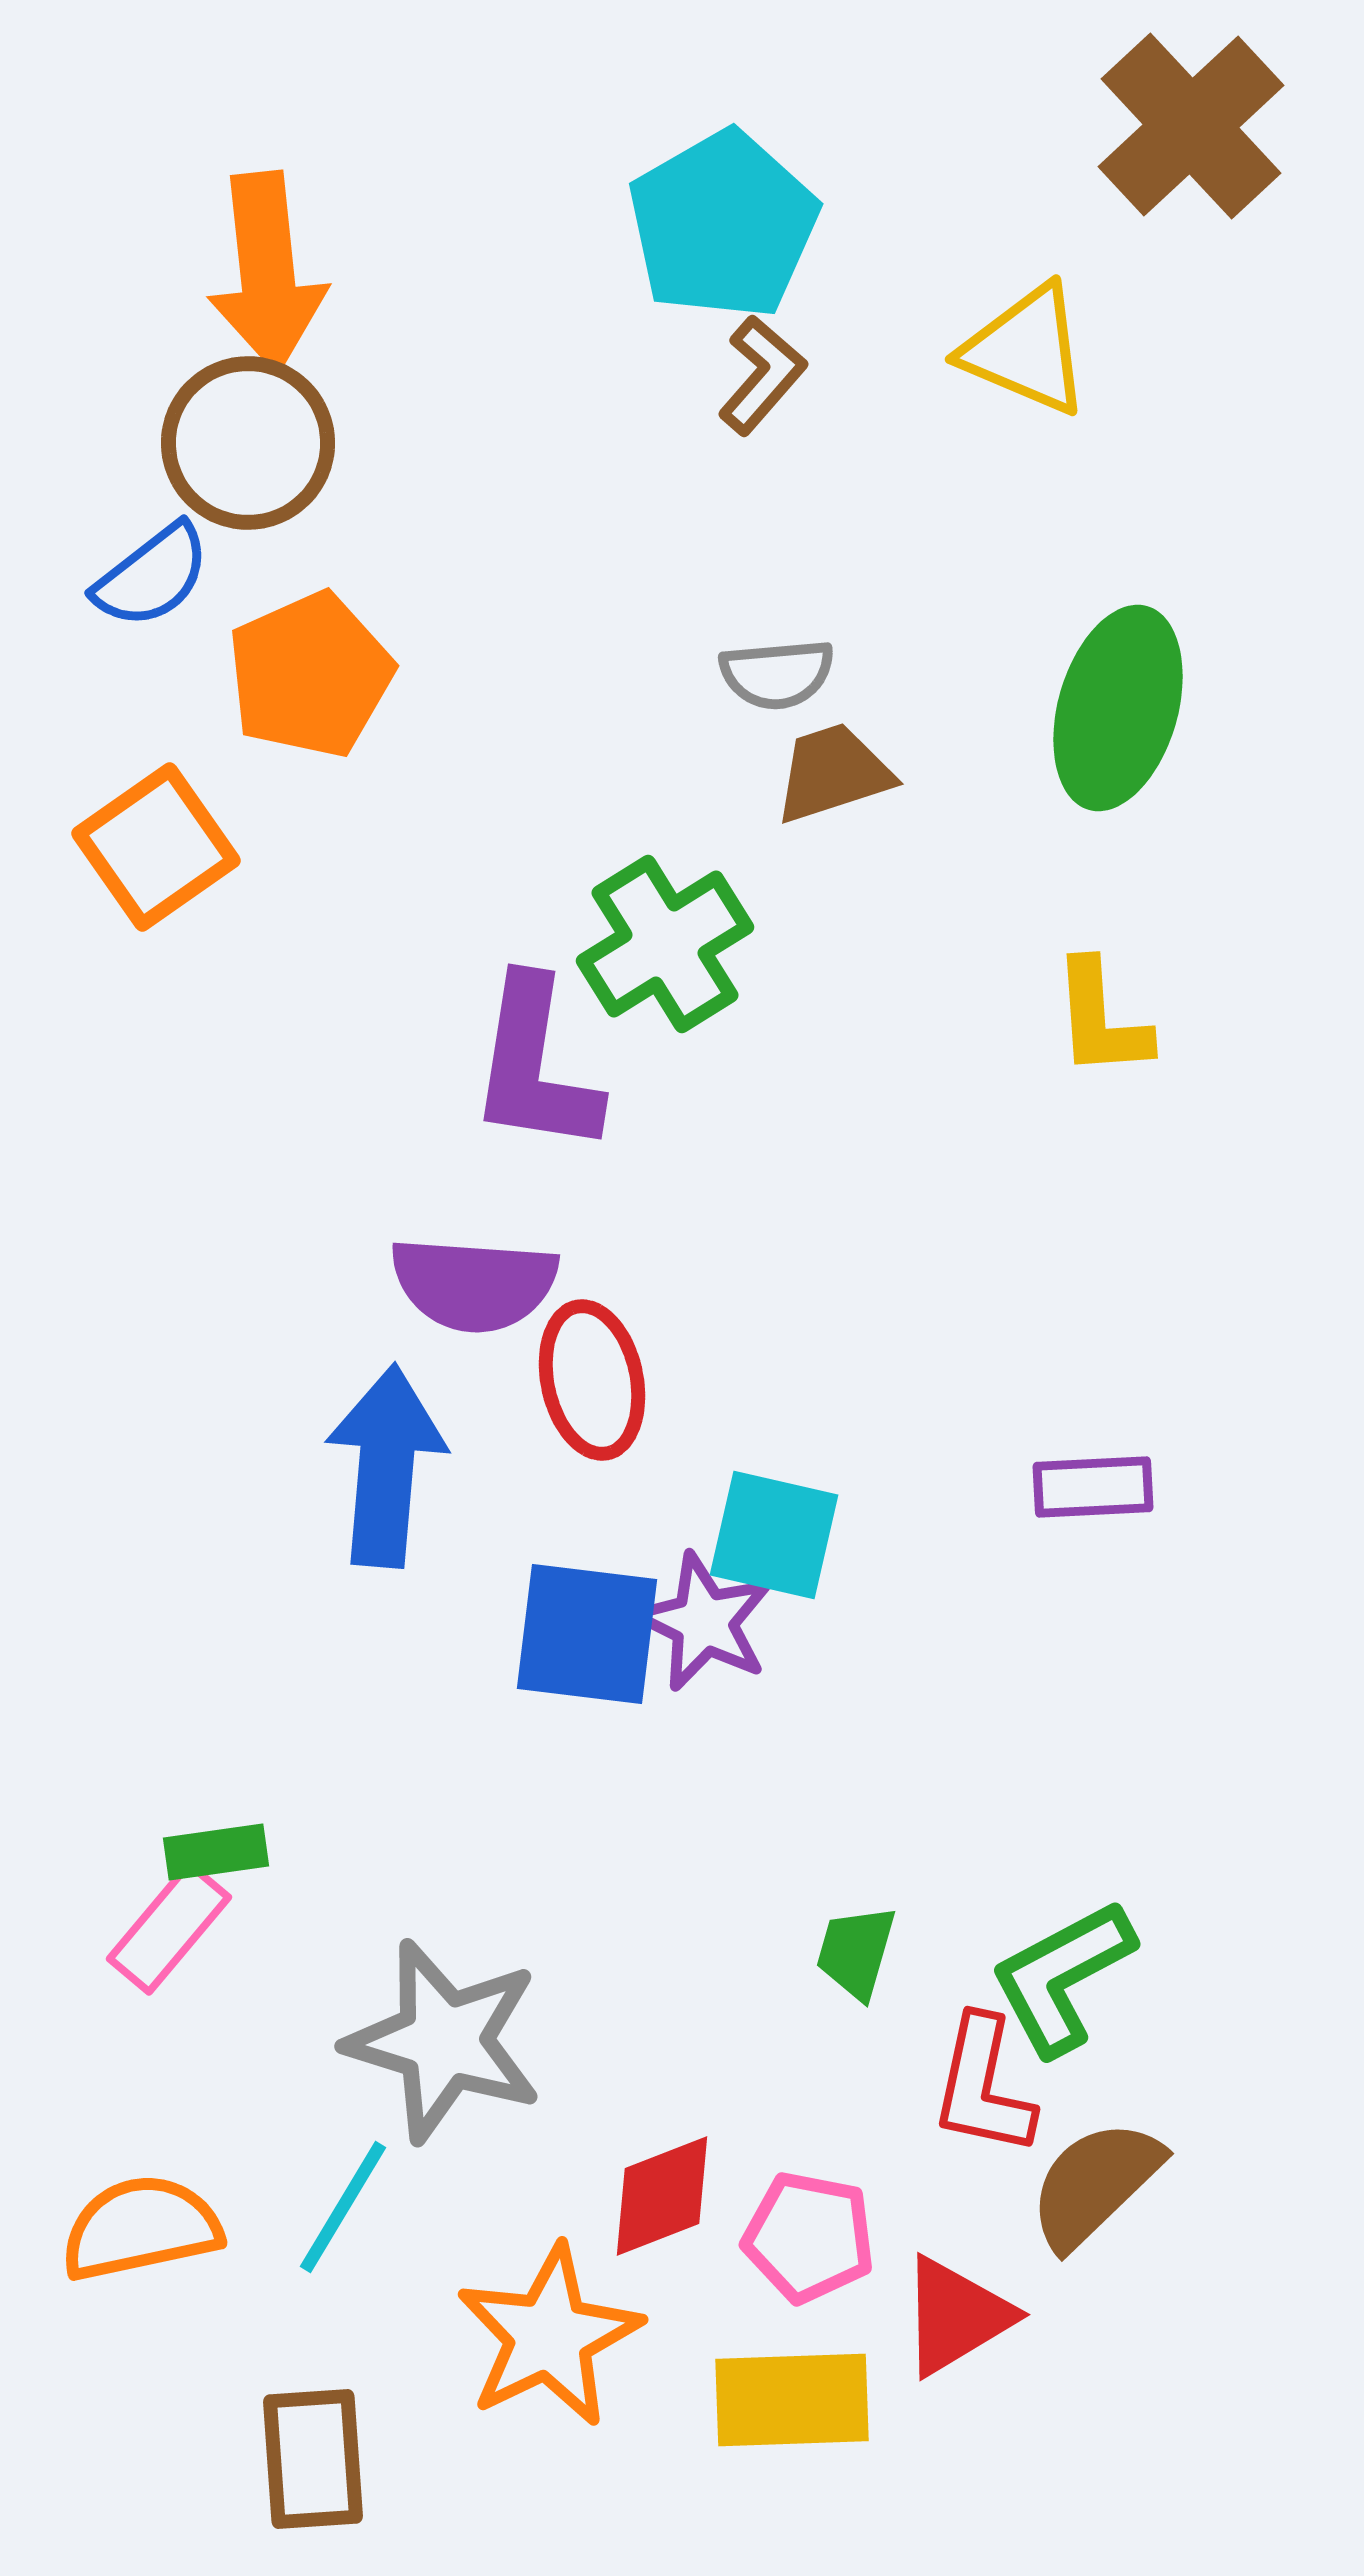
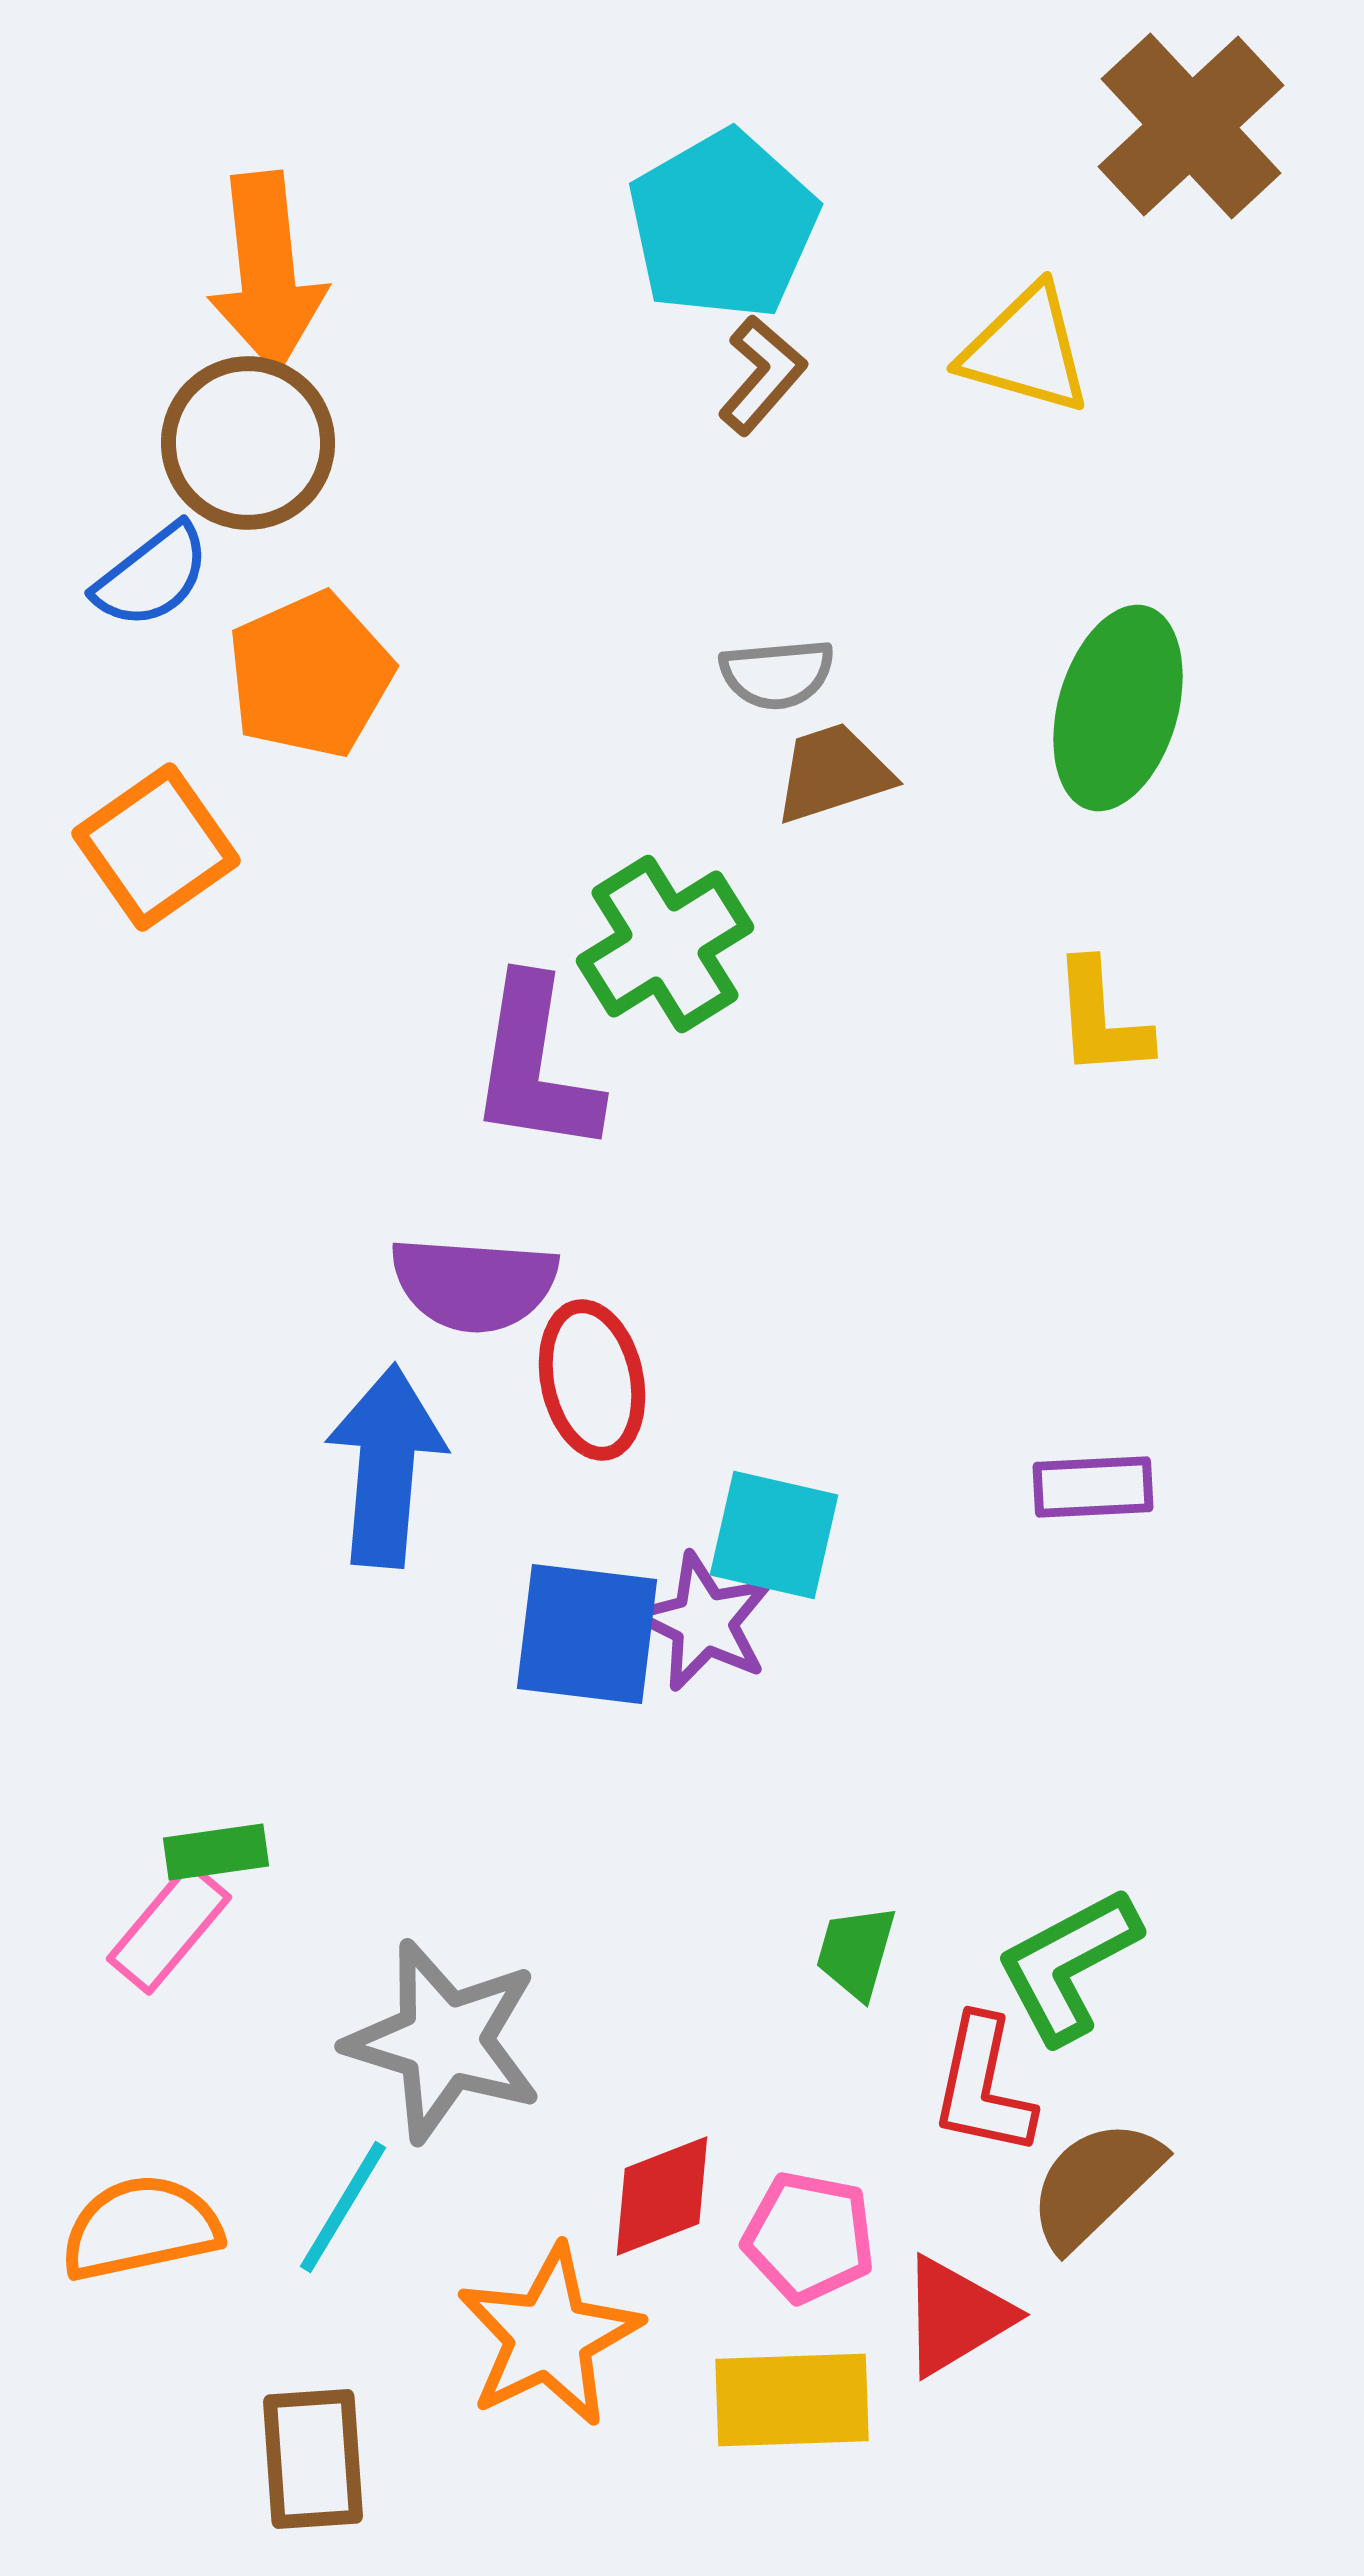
yellow triangle: rotated 7 degrees counterclockwise
green L-shape: moved 6 px right, 12 px up
